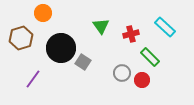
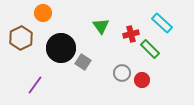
cyan rectangle: moved 3 px left, 4 px up
brown hexagon: rotated 10 degrees counterclockwise
green rectangle: moved 8 px up
purple line: moved 2 px right, 6 px down
